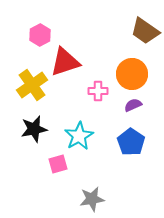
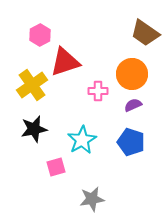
brown trapezoid: moved 2 px down
cyan star: moved 3 px right, 4 px down
blue pentagon: rotated 16 degrees counterclockwise
pink square: moved 2 px left, 3 px down
